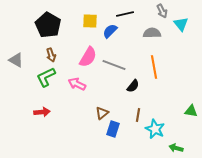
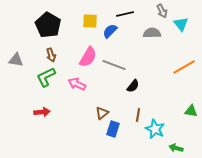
gray triangle: rotated 21 degrees counterclockwise
orange line: moved 30 px right; rotated 70 degrees clockwise
